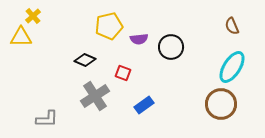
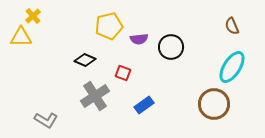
brown circle: moved 7 px left
gray L-shape: moved 1 px left, 1 px down; rotated 30 degrees clockwise
